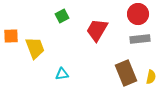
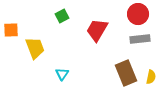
orange square: moved 6 px up
cyan triangle: rotated 48 degrees counterclockwise
